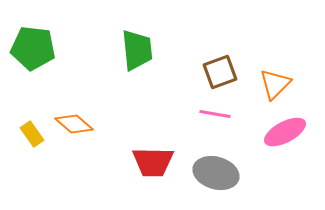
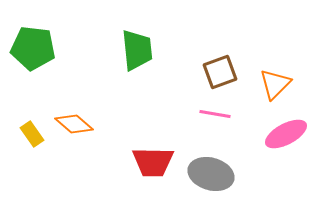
pink ellipse: moved 1 px right, 2 px down
gray ellipse: moved 5 px left, 1 px down
